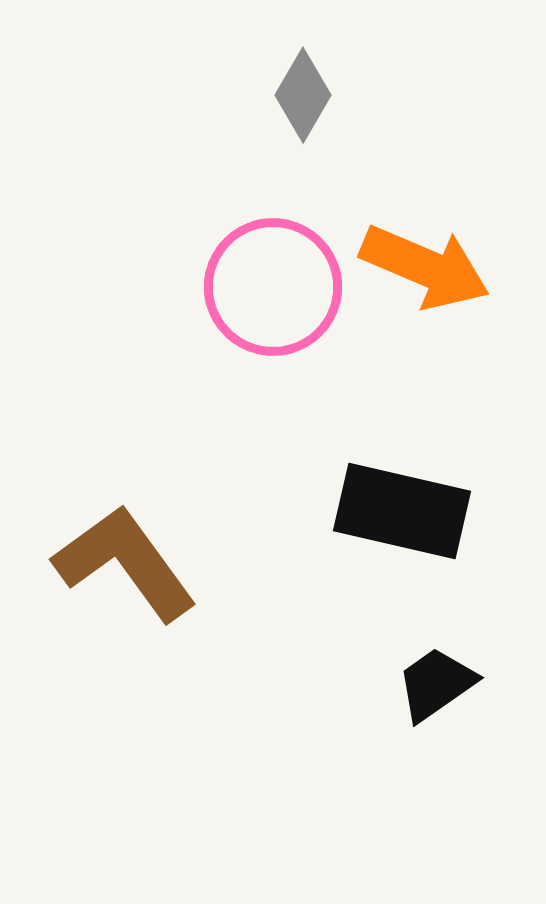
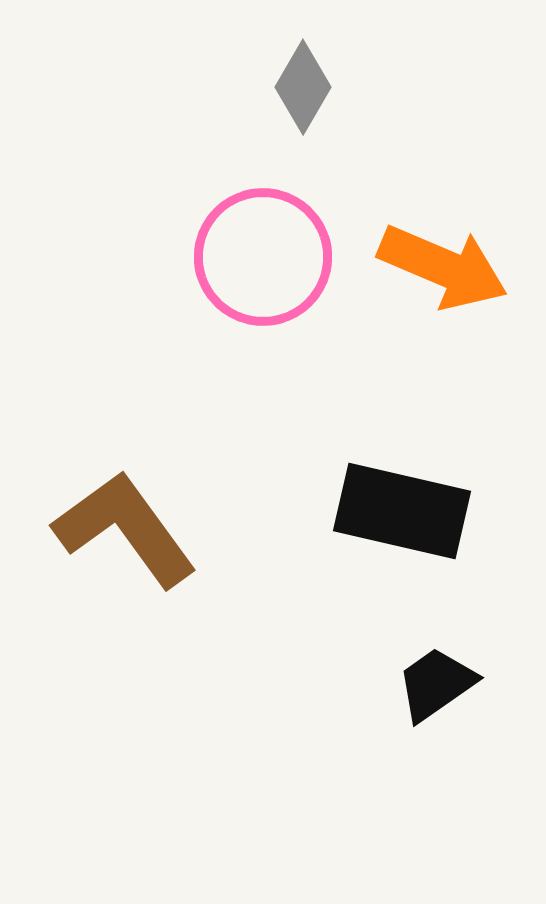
gray diamond: moved 8 px up
orange arrow: moved 18 px right
pink circle: moved 10 px left, 30 px up
brown L-shape: moved 34 px up
